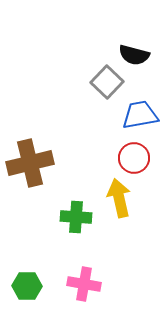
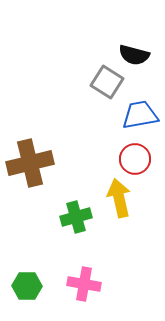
gray square: rotated 12 degrees counterclockwise
red circle: moved 1 px right, 1 px down
green cross: rotated 20 degrees counterclockwise
